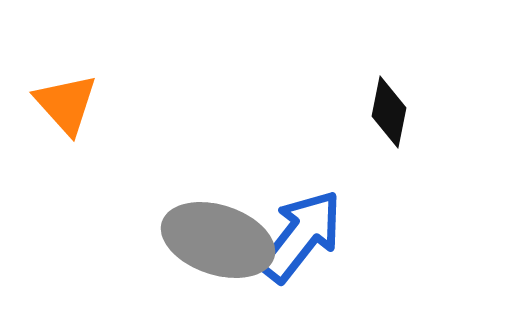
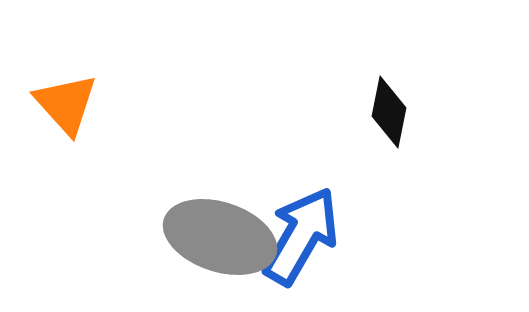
blue arrow: rotated 8 degrees counterclockwise
gray ellipse: moved 2 px right, 3 px up
